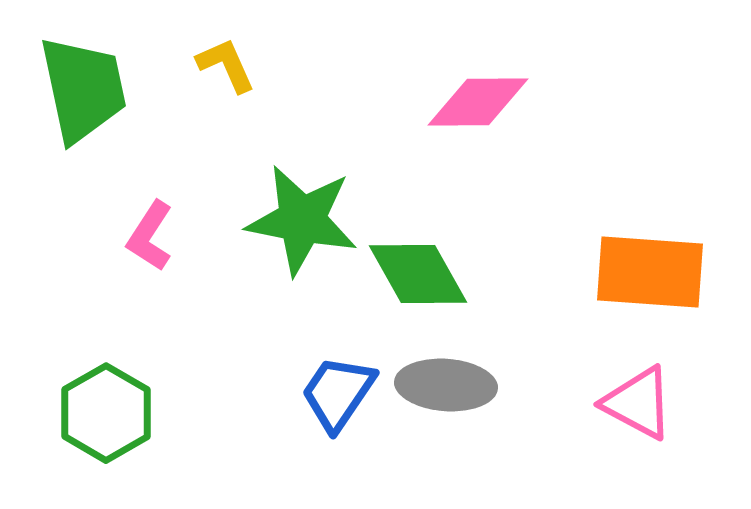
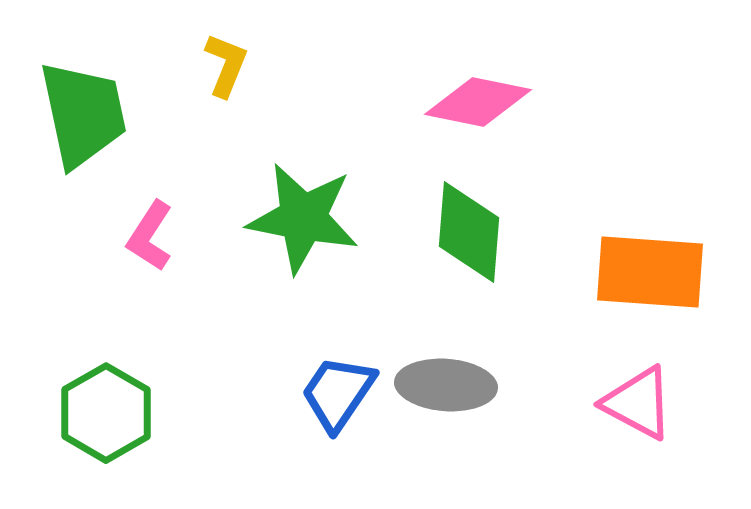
yellow L-shape: rotated 46 degrees clockwise
green trapezoid: moved 25 px down
pink diamond: rotated 12 degrees clockwise
green star: moved 1 px right, 2 px up
green diamond: moved 51 px right, 42 px up; rotated 34 degrees clockwise
